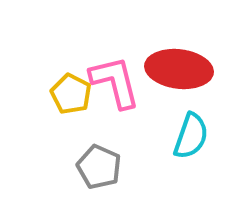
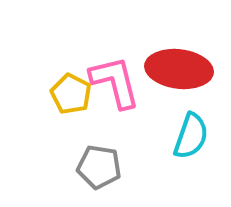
gray pentagon: rotated 15 degrees counterclockwise
